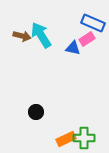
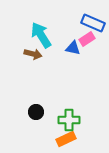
brown arrow: moved 11 px right, 18 px down
green cross: moved 15 px left, 18 px up
